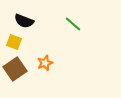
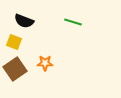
green line: moved 2 px up; rotated 24 degrees counterclockwise
orange star: rotated 21 degrees clockwise
